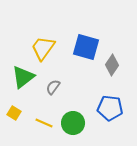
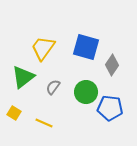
green circle: moved 13 px right, 31 px up
